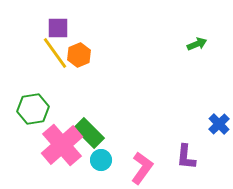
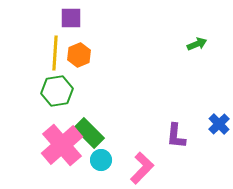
purple square: moved 13 px right, 10 px up
yellow line: rotated 40 degrees clockwise
green hexagon: moved 24 px right, 18 px up
purple L-shape: moved 10 px left, 21 px up
pink L-shape: rotated 8 degrees clockwise
